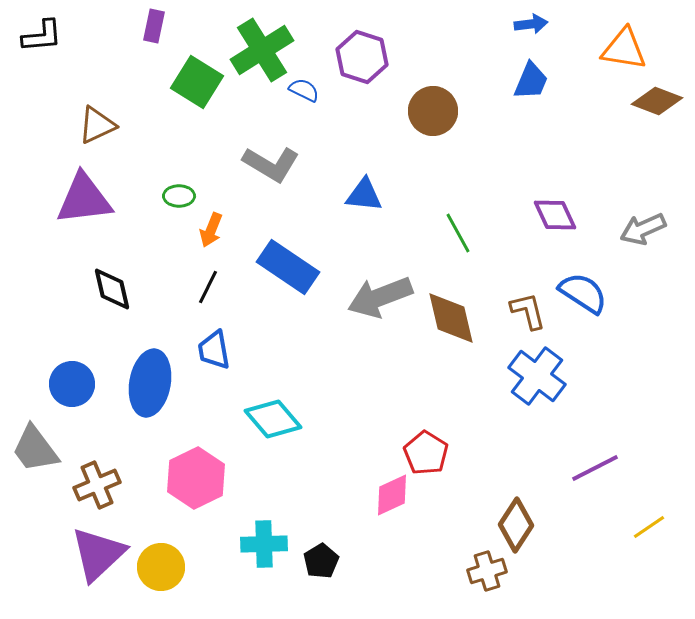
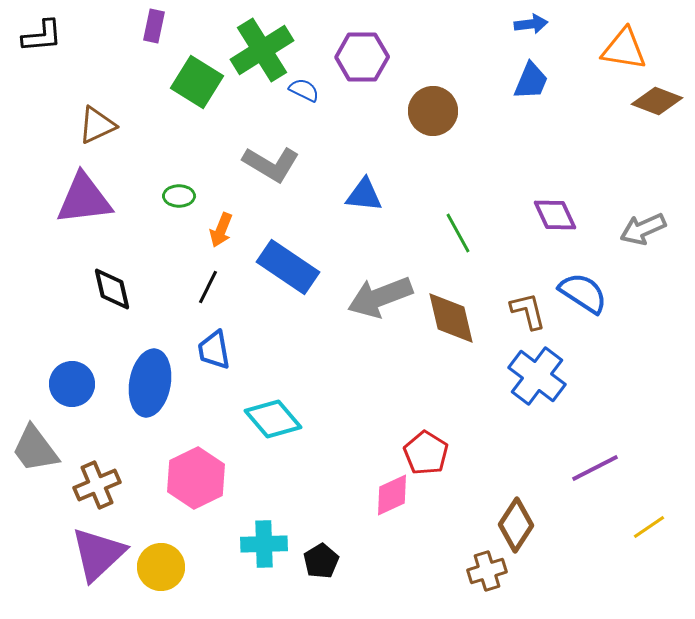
purple hexagon at (362, 57): rotated 18 degrees counterclockwise
orange arrow at (211, 230): moved 10 px right
